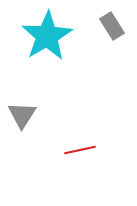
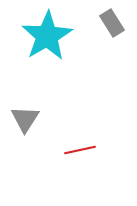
gray rectangle: moved 3 px up
gray triangle: moved 3 px right, 4 px down
